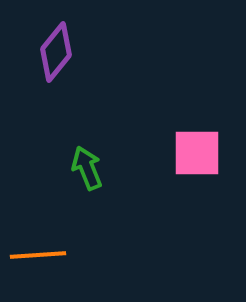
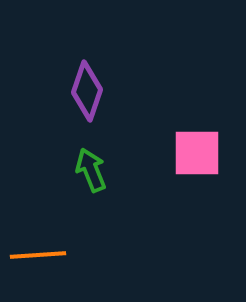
purple diamond: moved 31 px right, 39 px down; rotated 20 degrees counterclockwise
green arrow: moved 4 px right, 2 px down
